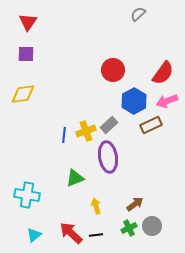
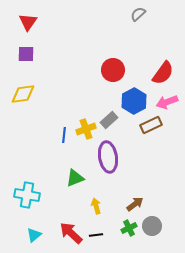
pink arrow: moved 1 px down
gray rectangle: moved 5 px up
yellow cross: moved 2 px up
